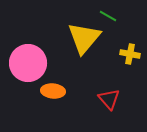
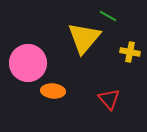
yellow cross: moved 2 px up
